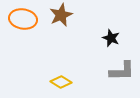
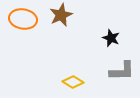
yellow diamond: moved 12 px right
